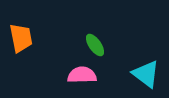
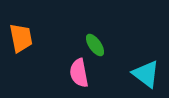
pink semicircle: moved 3 px left, 2 px up; rotated 100 degrees counterclockwise
